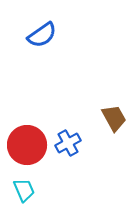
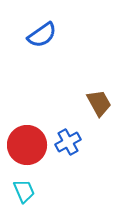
brown trapezoid: moved 15 px left, 15 px up
blue cross: moved 1 px up
cyan trapezoid: moved 1 px down
